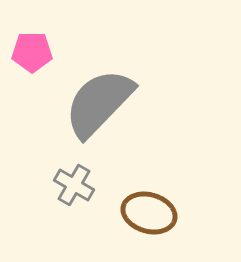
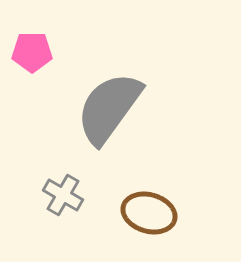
gray semicircle: moved 10 px right, 5 px down; rotated 8 degrees counterclockwise
gray cross: moved 11 px left, 10 px down
